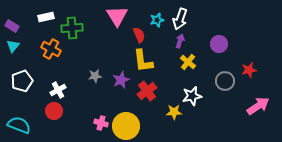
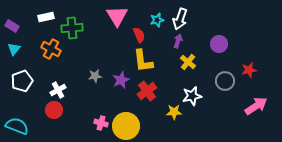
purple arrow: moved 2 px left
cyan triangle: moved 1 px right, 3 px down
pink arrow: moved 2 px left
red circle: moved 1 px up
cyan semicircle: moved 2 px left, 1 px down
